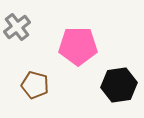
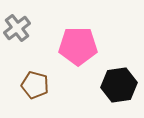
gray cross: moved 1 px down
